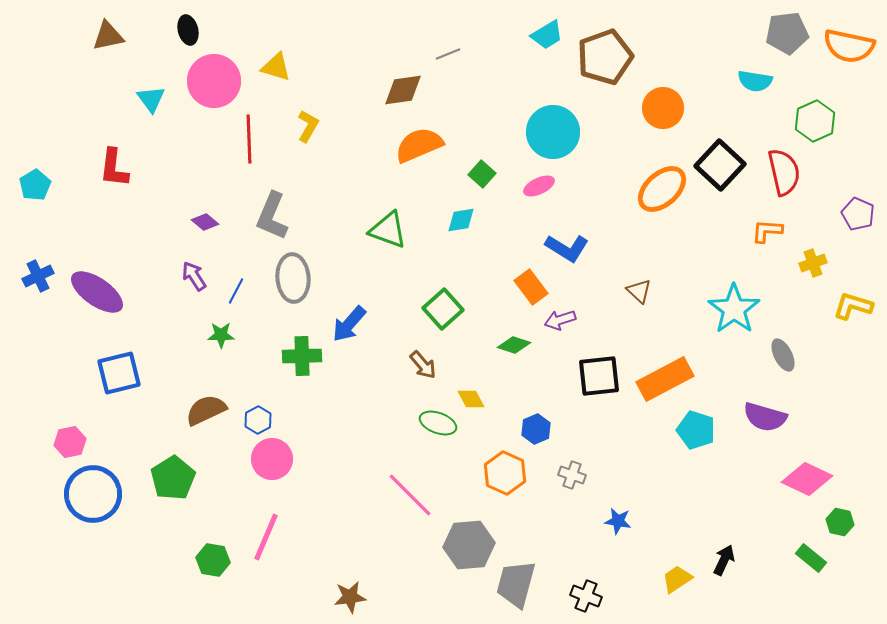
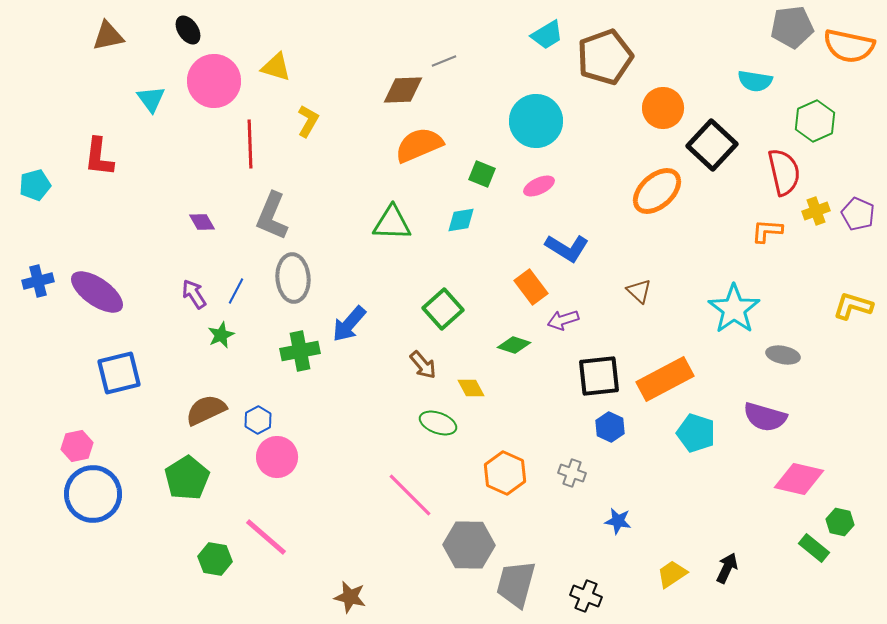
black ellipse at (188, 30): rotated 20 degrees counterclockwise
gray pentagon at (787, 33): moved 5 px right, 6 px up
gray line at (448, 54): moved 4 px left, 7 px down
brown diamond at (403, 90): rotated 6 degrees clockwise
yellow L-shape at (308, 126): moved 5 px up
cyan circle at (553, 132): moved 17 px left, 11 px up
red line at (249, 139): moved 1 px right, 5 px down
black square at (720, 165): moved 8 px left, 20 px up
red L-shape at (114, 168): moved 15 px left, 11 px up
green square at (482, 174): rotated 20 degrees counterclockwise
cyan pentagon at (35, 185): rotated 16 degrees clockwise
orange ellipse at (662, 189): moved 5 px left, 2 px down
purple diamond at (205, 222): moved 3 px left; rotated 20 degrees clockwise
green triangle at (388, 230): moved 4 px right, 7 px up; rotated 18 degrees counterclockwise
yellow cross at (813, 263): moved 3 px right, 52 px up
blue cross at (38, 276): moved 5 px down; rotated 12 degrees clockwise
purple arrow at (194, 276): moved 18 px down
purple arrow at (560, 320): moved 3 px right
green star at (221, 335): rotated 24 degrees counterclockwise
gray ellipse at (783, 355): rotated 52 degrees counterclockwise
green cross at (302, 356): moved 2 px left, 5 px up; rotated 9 degrees counterclockwise
yellow diamond at (471, 399): moved 11 px up
blue hexagon at (536, 429): moved 74 px right, 2 px up; rotated 12 degrees counterclockwise
cyan pentagon at (696, 430): moved 3 px down
pink hexagon at (70, 442): moved 7 px right, 4 px down
pink circle at (272, 459): moved 5 px right, 2 px up
gray cross at (572, 475): moved 2 px up
green pentagon at (173, 478): moved 14 px right
pink diamond at (807, 479): moved 8 px left; rotated 12 degrees counterclockwise
pink line at (266, 537): rotated 72 degrees counterclockwise
gray hexagon at (469, 545): rotated 6 degrees clockwise
green rectangle at (811, 558): moved 3 px right, 10 px up
green hexagon at (213, 560): moved 2 px right, 1 px up
black arrow at (724, 560): moved 3 px right, 8 px down
yellow trapezoid at (677, 579): moved 5 px left, 5 px up
brown star at (350, 597): rotated 20 degrees clockwise
